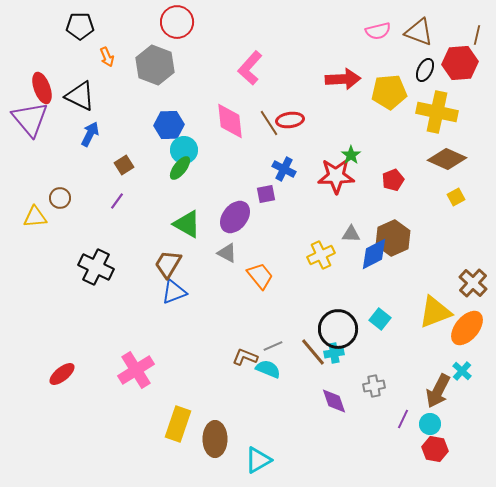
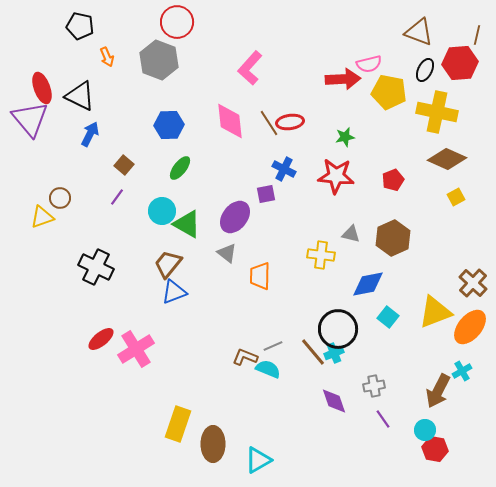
black pentagon at (80, 26): rotated 12 degrees clockwise
pink semicircle at (378, 31): moved 9 px left, 33 px down
gray hexagon at (155, 65): moved 4 px right, 5 px up
yellow pentagon at (389, 92): rotated 16 degrees clockwise
red ellipse at (290, 120): moved 2 px down
cyan circle at (184, 150): moved 22 px left, 61 px down
green star at (351, 155): moved 6 px left, 18 px up; rotated 24 degrees clockwise
brown square at (124, 165): rotated 18 degrees counterclockwise
red star at (336, 176): rotated 6 degrees clockwise
purple line at (117, 201): moved 4 px up
yellow triangle at (35, 217): moved 7 px right; rotated 15 degrees counterclockwise
gray triangle at (351, 234): rotated 12 degrees clockwise
gray triangle at (227, 253): rotated 10 degrees clockwise
blue diamond at (374, 254): moved 6 px left, 30 px down; rotated 16 degrees clockwise
yellow cross at (321, 255): rotated 32 degrees clockwise
brown trapezoid at (168, 264): rotated 8 degrees clockwise
orange trapezoid at (260, 276): rotated 140 degrees counterclockwise
cyan square at (380, 319): moved 8 px right, 2 px up
orange ellipse at (467, 328): moved 3 px right, 1 px up
cyan cross at (334, 353): rotated 12 degrees counterclockwise
pink cross at (136, 370): moved 21 px up
cyan cross at (462, 371): rotated 18 degrees clockwise
red ellipse at (62, 374): moved 39 px right, 35 px up
purple line at (403, 419): moved 20 px left; rotated 60 degrees counterclockwise
cyan circle at (430, 424): moved 5 px left, 6 px down
brown ellipse at (215, 439): moved 2 px left, 5 px down
